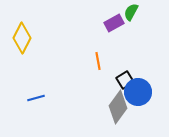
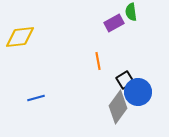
green semicircle: rotated 36 degrees counterclockwise
yellow diamond: moved 2 px left, 1 px up; rotated 56 degrees clockwise
